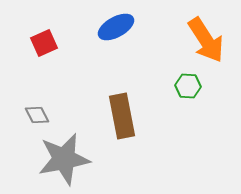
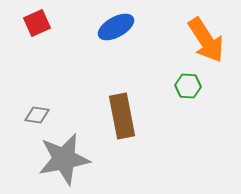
red square: moved 7 px left, 20 px up
gray diamond: rotated 55 degrees counterclockwise
